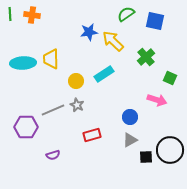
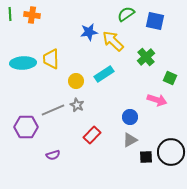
red rectangle: rotated 30 degrees counterclockwise
black circle: moved 1 px right, 2 px down
